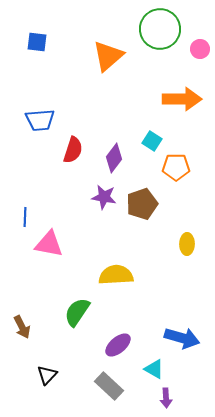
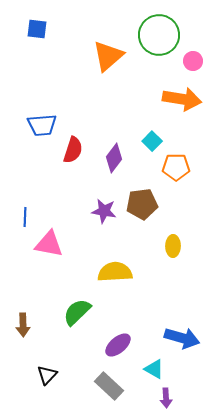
green circle: moved 1 px left, 6 px down
blue square: moved 13 px up
pink circle: moved 7 px left, 12 px down
orange arrow: rotated 9 degrees clockwise
blue trapezoid: moved 2 px right, 5 px down
cyan square: rotated 12 degrees clockwise
purple star: moved 14 px down
brown pentagon: rotated 12 degrees clockwise
yellow ellipse: moved 14 px left, 2 px down
yellow semicircle: moved 1 px left, 3 px up
green semicircle: rotated 12 degrees clockwise
brown arrow: moved 1 px right, 2 px up; rotated 25 degrees clockwise
